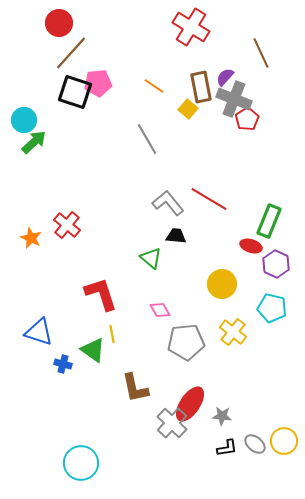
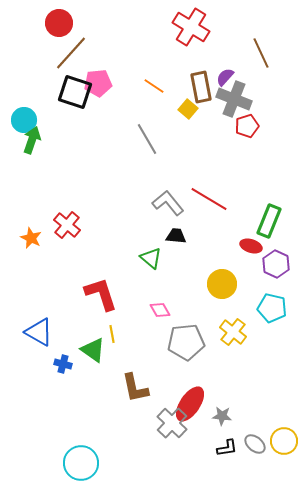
red pentagon at (247, 119): moved 7 px down; rotated 15 degrees clockwise
green arrow at (34, 142): moved 2 px left, 2 px up; rotated 28 degrees counterclockwise
blue triangle at (39, 332): rotated 12 degrees clockwise
